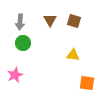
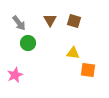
gray arrow: moved 1 px left, 1 px down; rotated 42 degrees counterclockwise
green circle: moved 5 px right
yellow triangle: moved 2 px up
orange square: moved 1 px right, 13 px up
